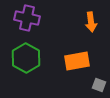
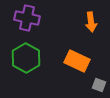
orange rectangle: rotated 35 degrees clockwise
